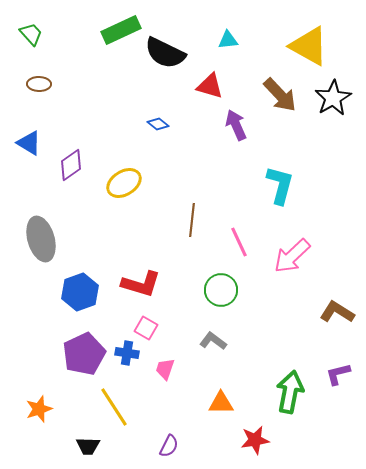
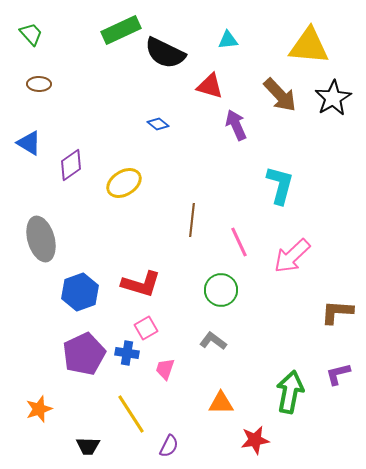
yellow triangle: rotated 24 degrees counterclockwise
brown L-shape: rotated 28 degrees counterclockwise
pink square: rotated 30 degrees clockwise
yellow line: moved 17 px right, 7 px down
